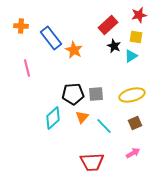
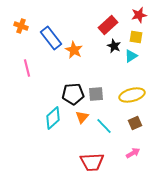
orange cross: rotated 16 degrees clockwise
